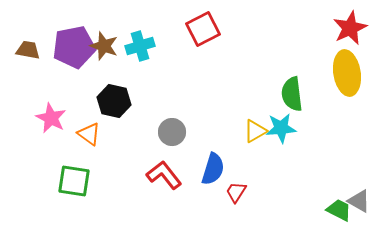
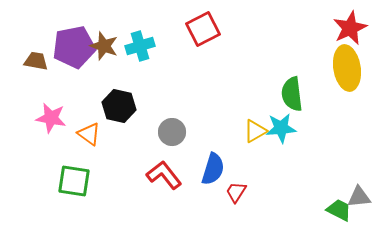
brown trapezoid: moved 8 px right, 11 px down
yellow ellipse: moved 5 px up
black hexagon: moved 5 px right, 5 px down
pink star: rotated 16 degrees counterclockwise
gray triangle: moved 4 px up; rotated 35 degrees counterclockwise
